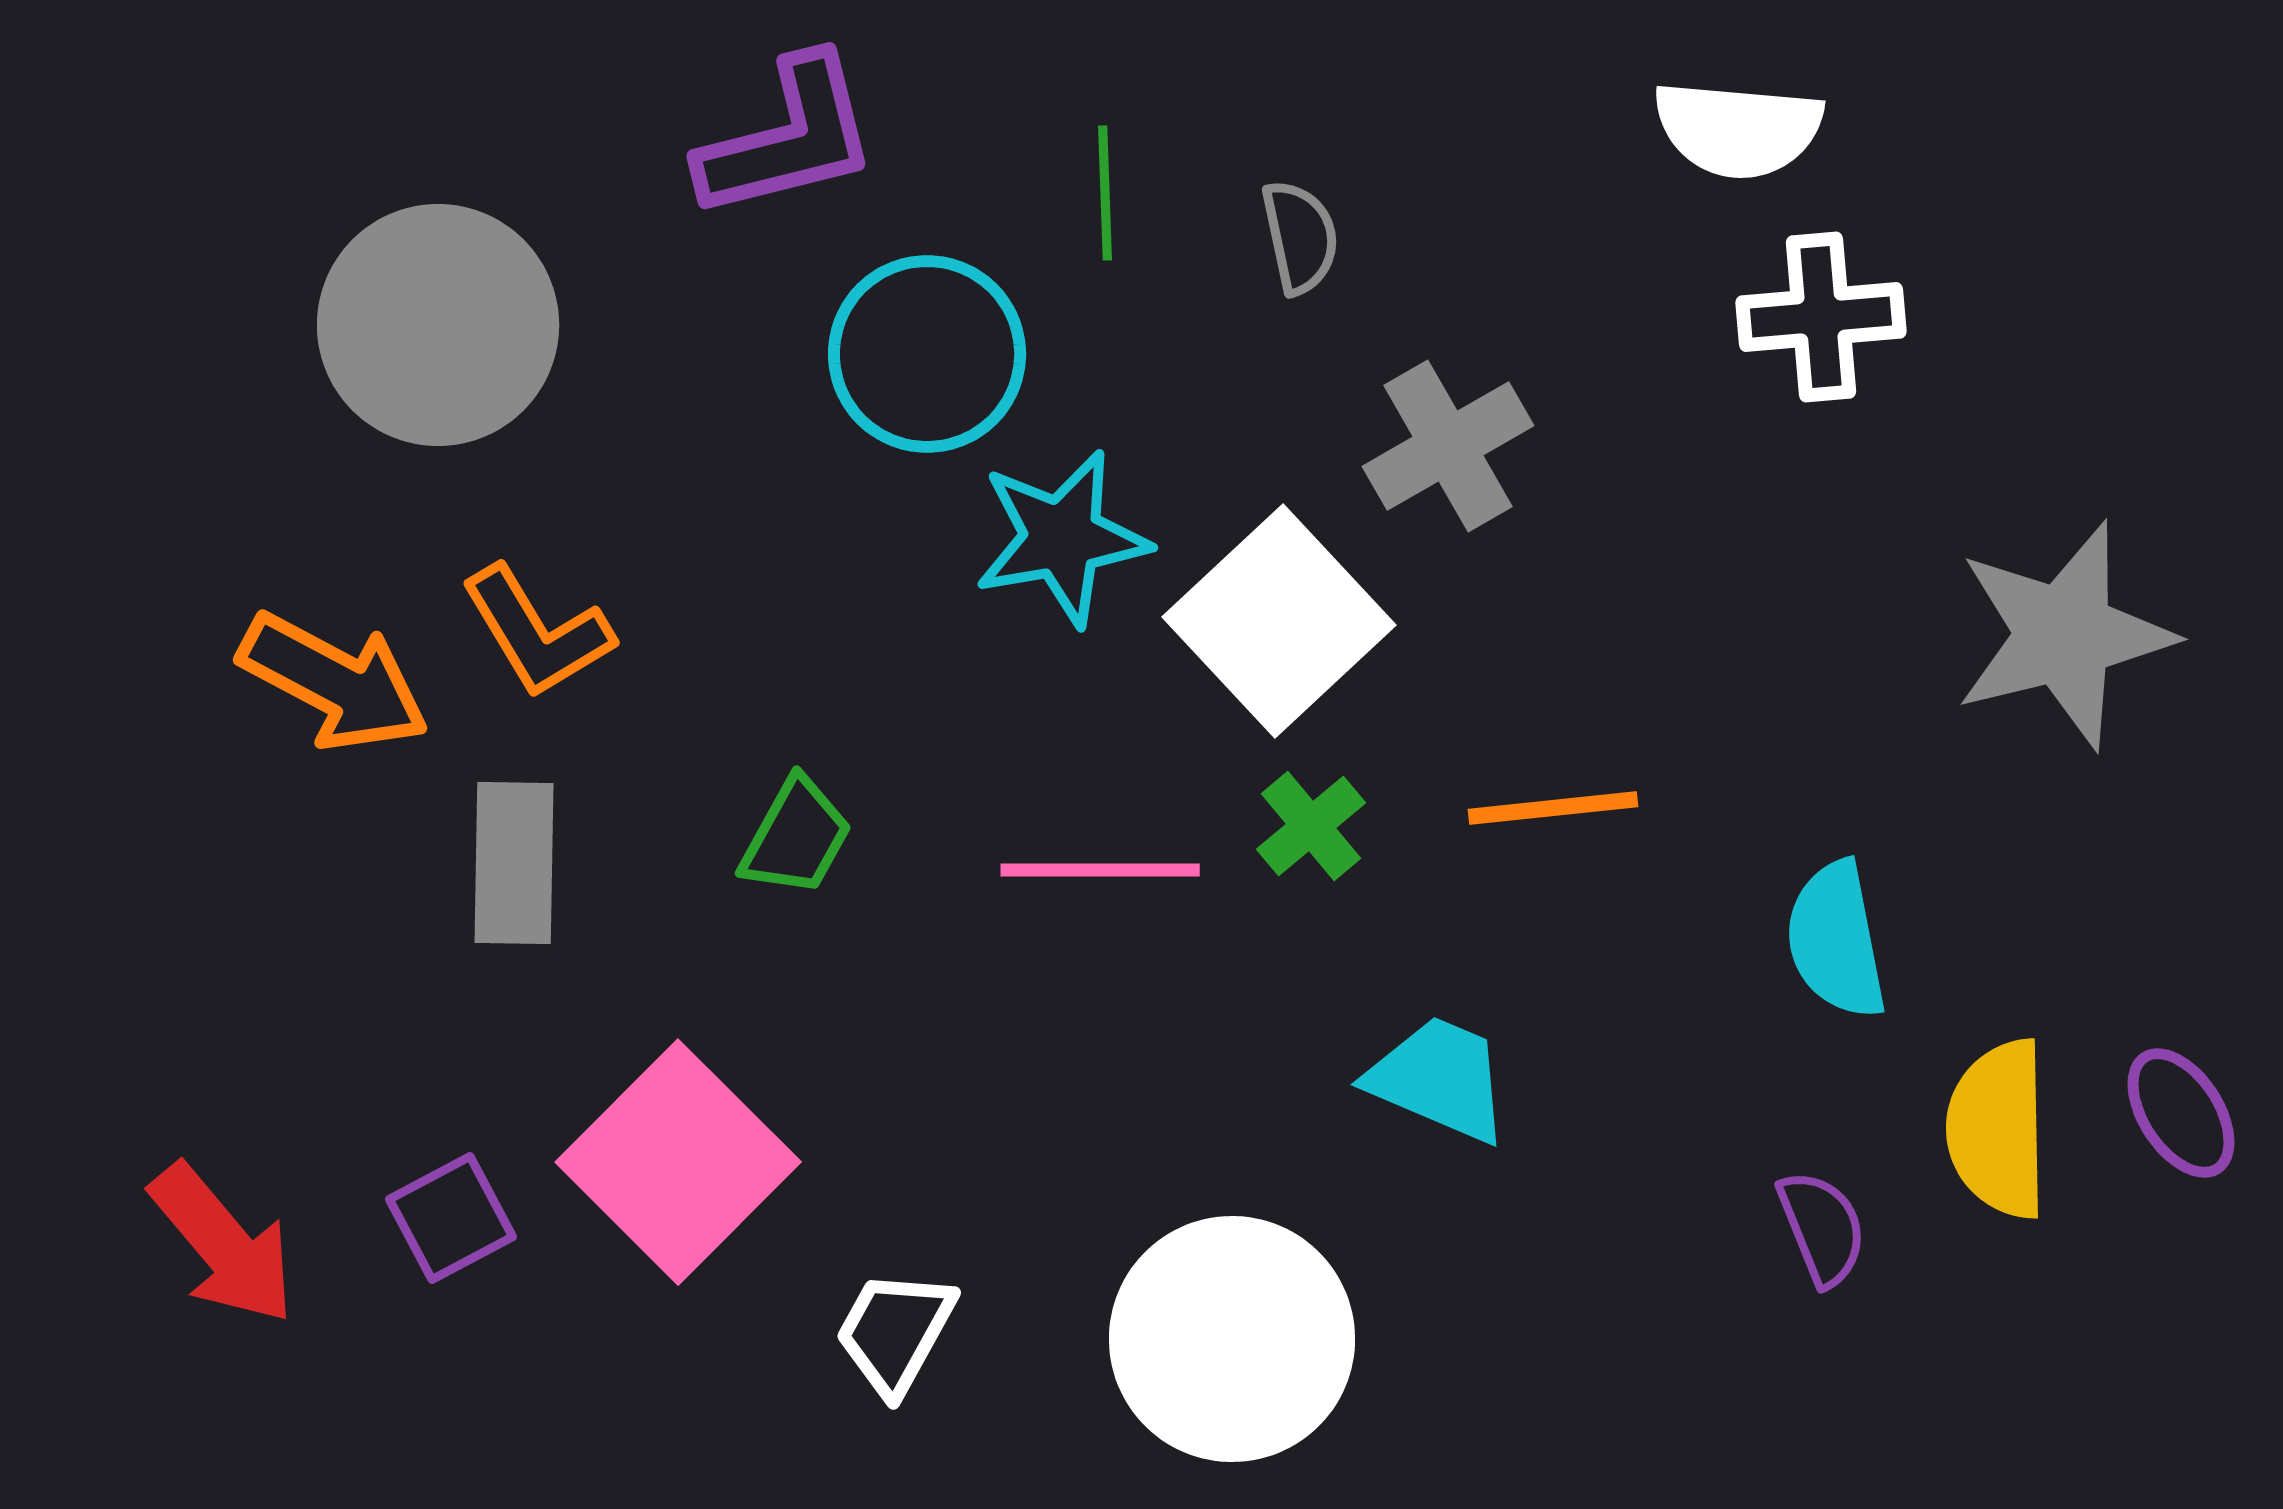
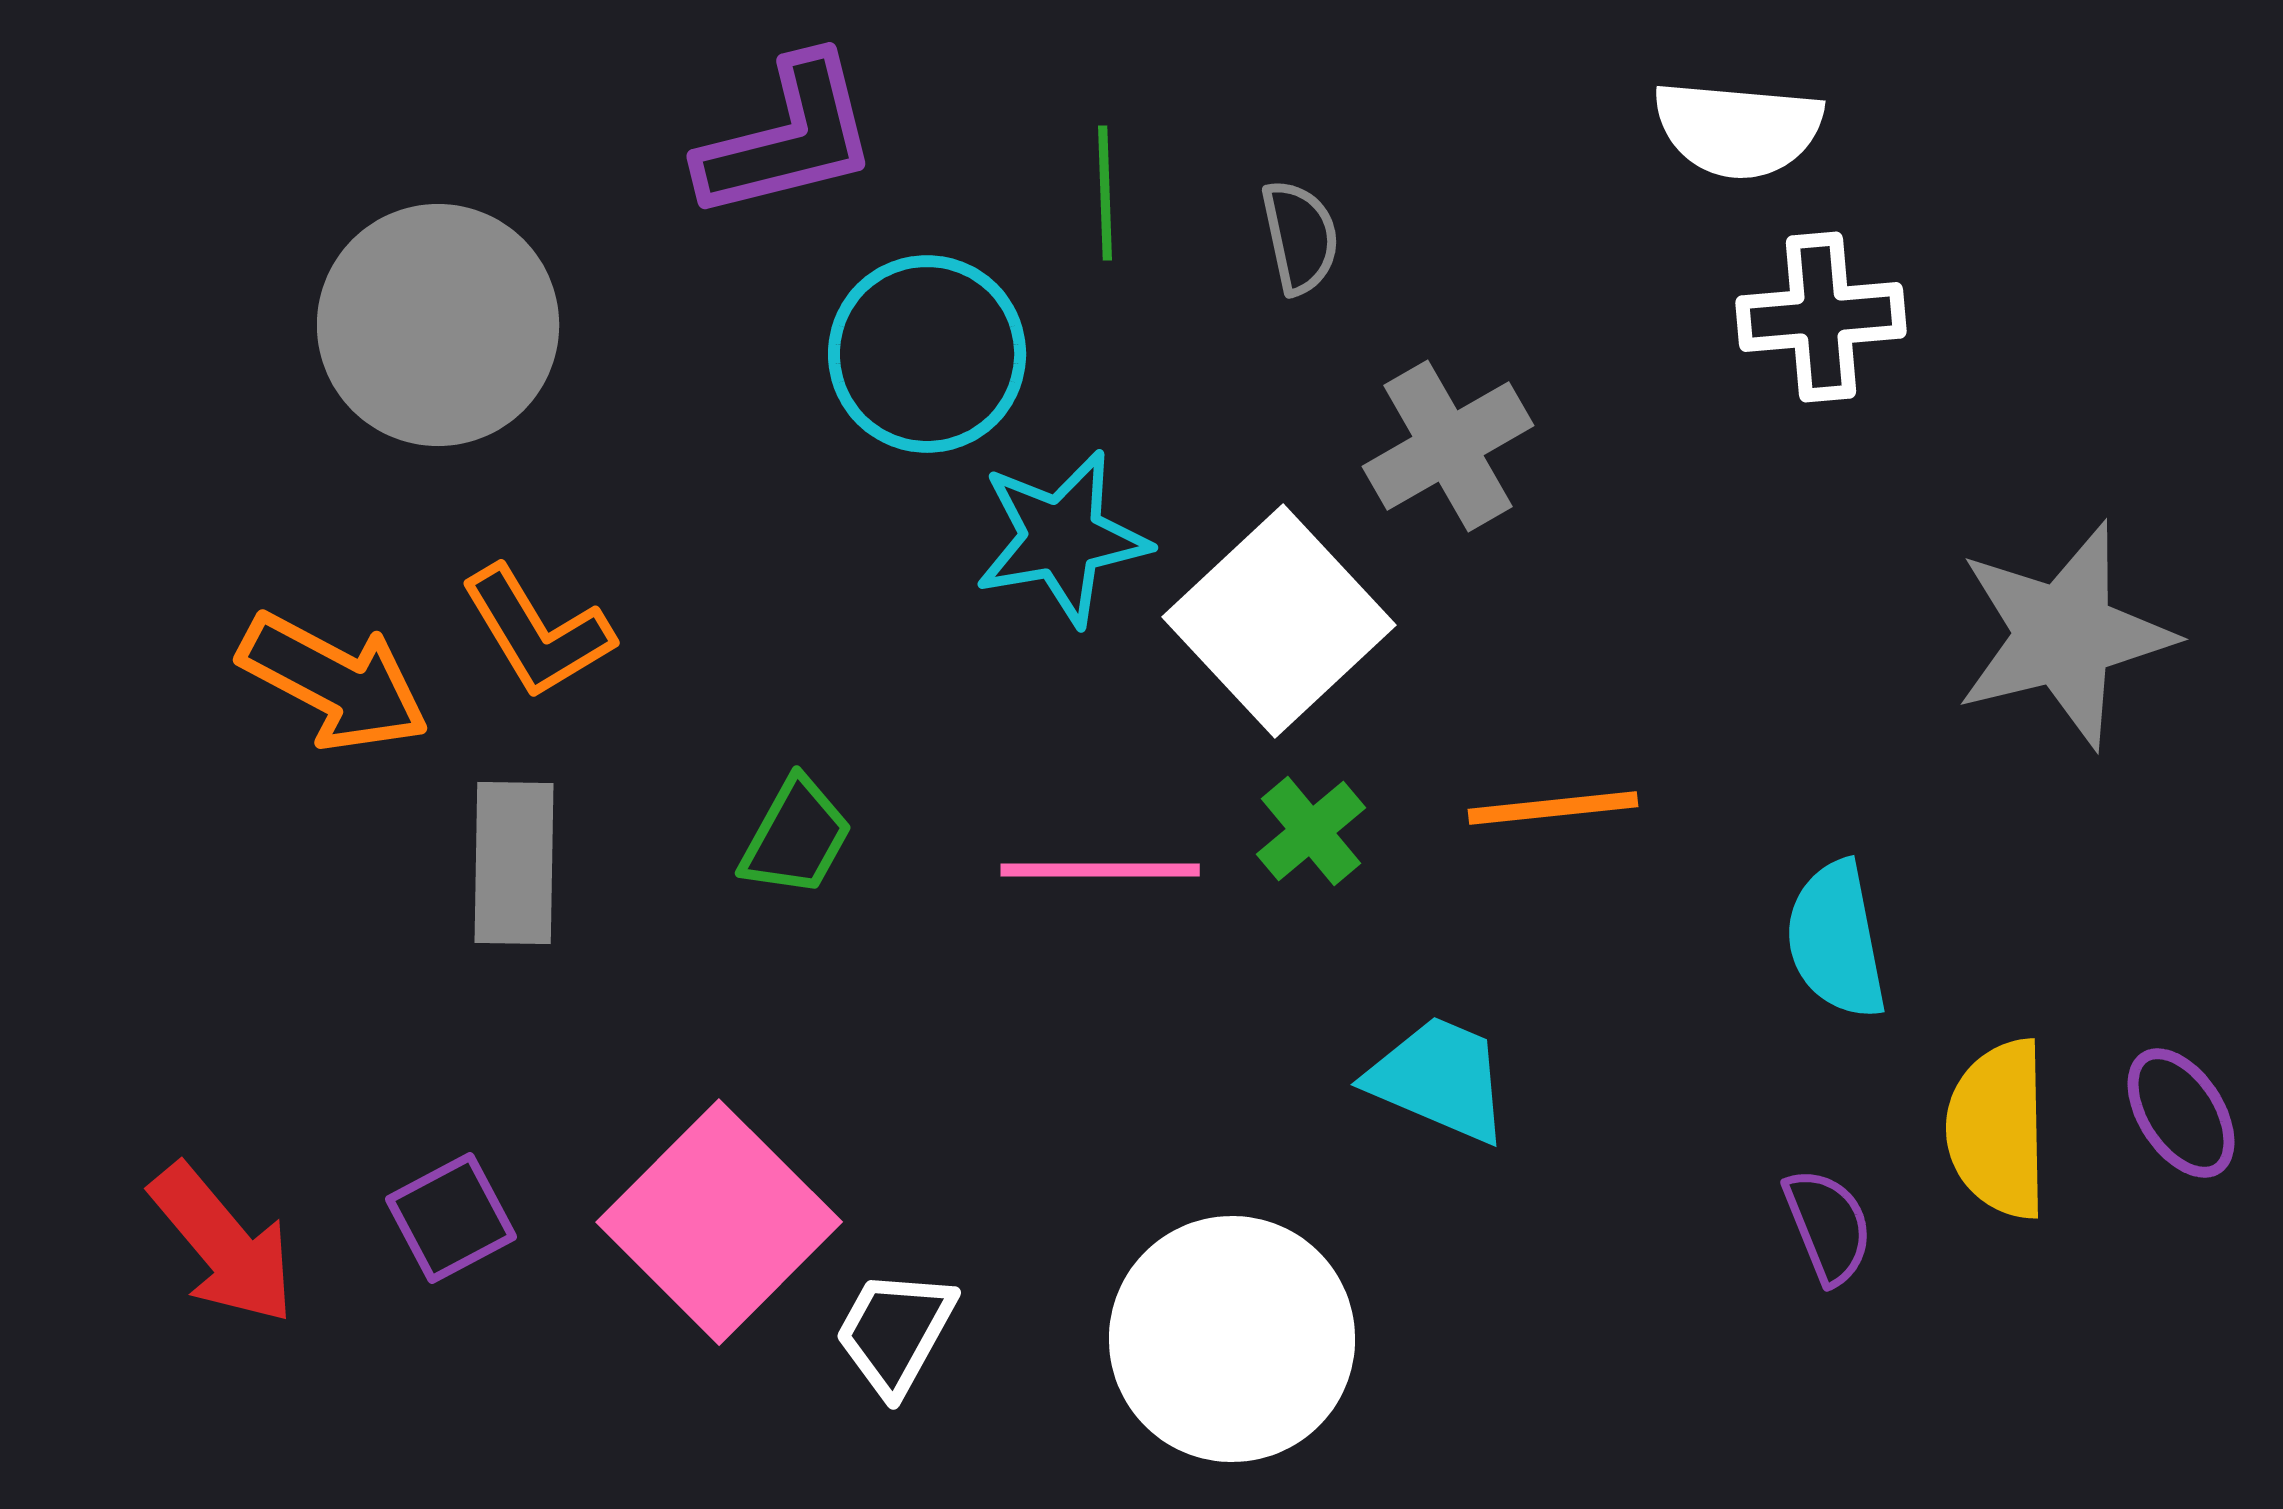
green cross: moved 5 px down
pink square: moved 41 px right, 60 px down
purple semicircle: moved 6 px right, 2 px up
